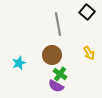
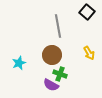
gray line: moved 2 px down
green cross: rotated 16 degrees counterclockwise
purple semicircle: moved 5 px left, 1 px up
